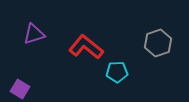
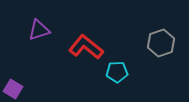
purple triangle: moved 5 px right, 4 px up
gray hexagon: moved 3 px right
purple square: moved 7 px left
